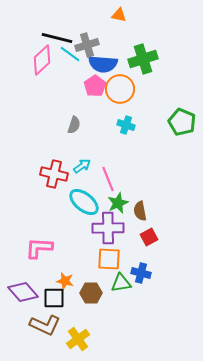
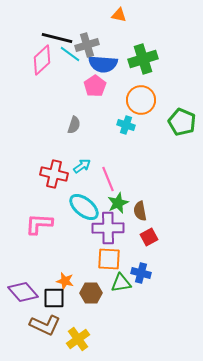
orange circle: moved 21 px right, 11 px down
cyan ellipse: moved 5 px down
pink L-shape: moved 24 px up
